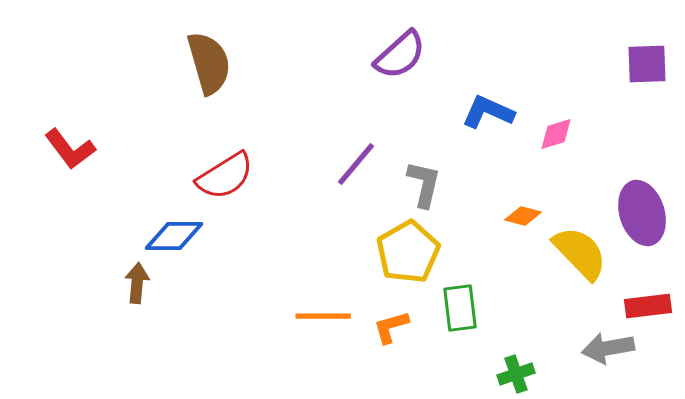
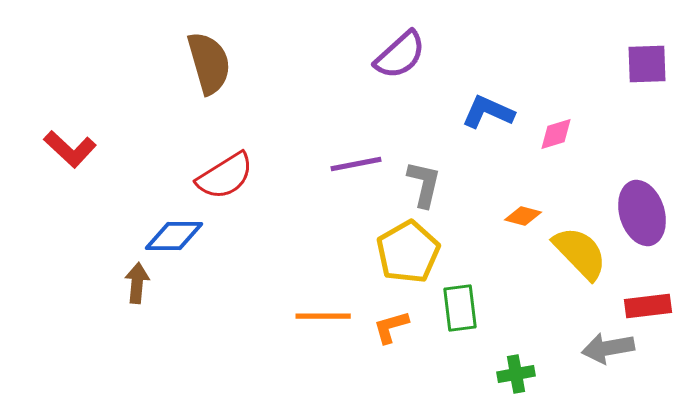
red L-shape: rotated 10 degrees counterclockwise
purple line: rotated 39 degrees clockwise
green cross: rotated 9 degrees clockwise
